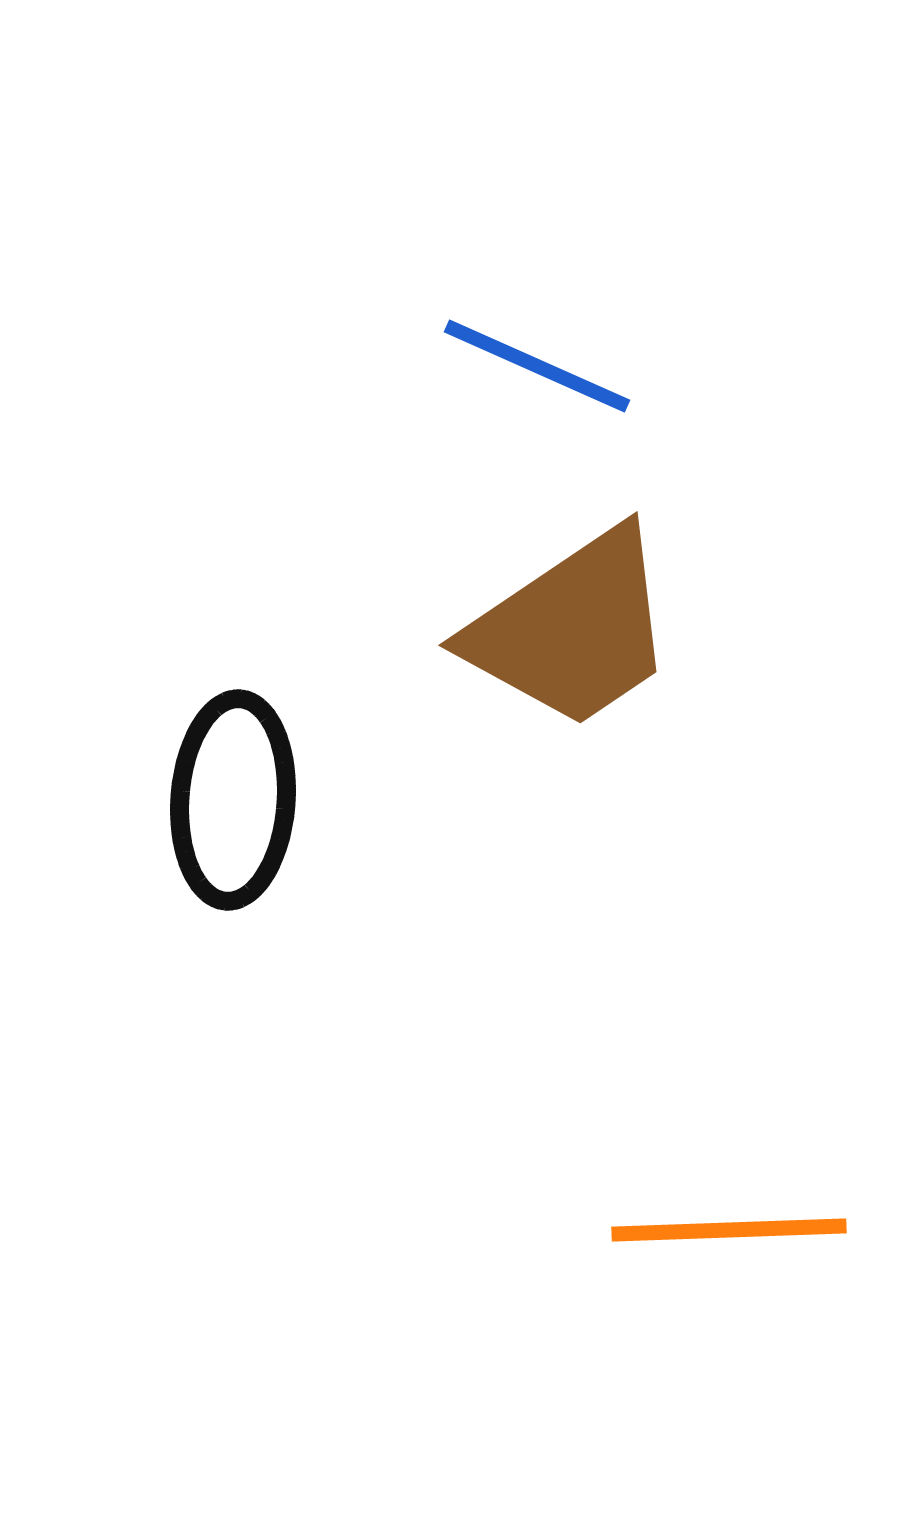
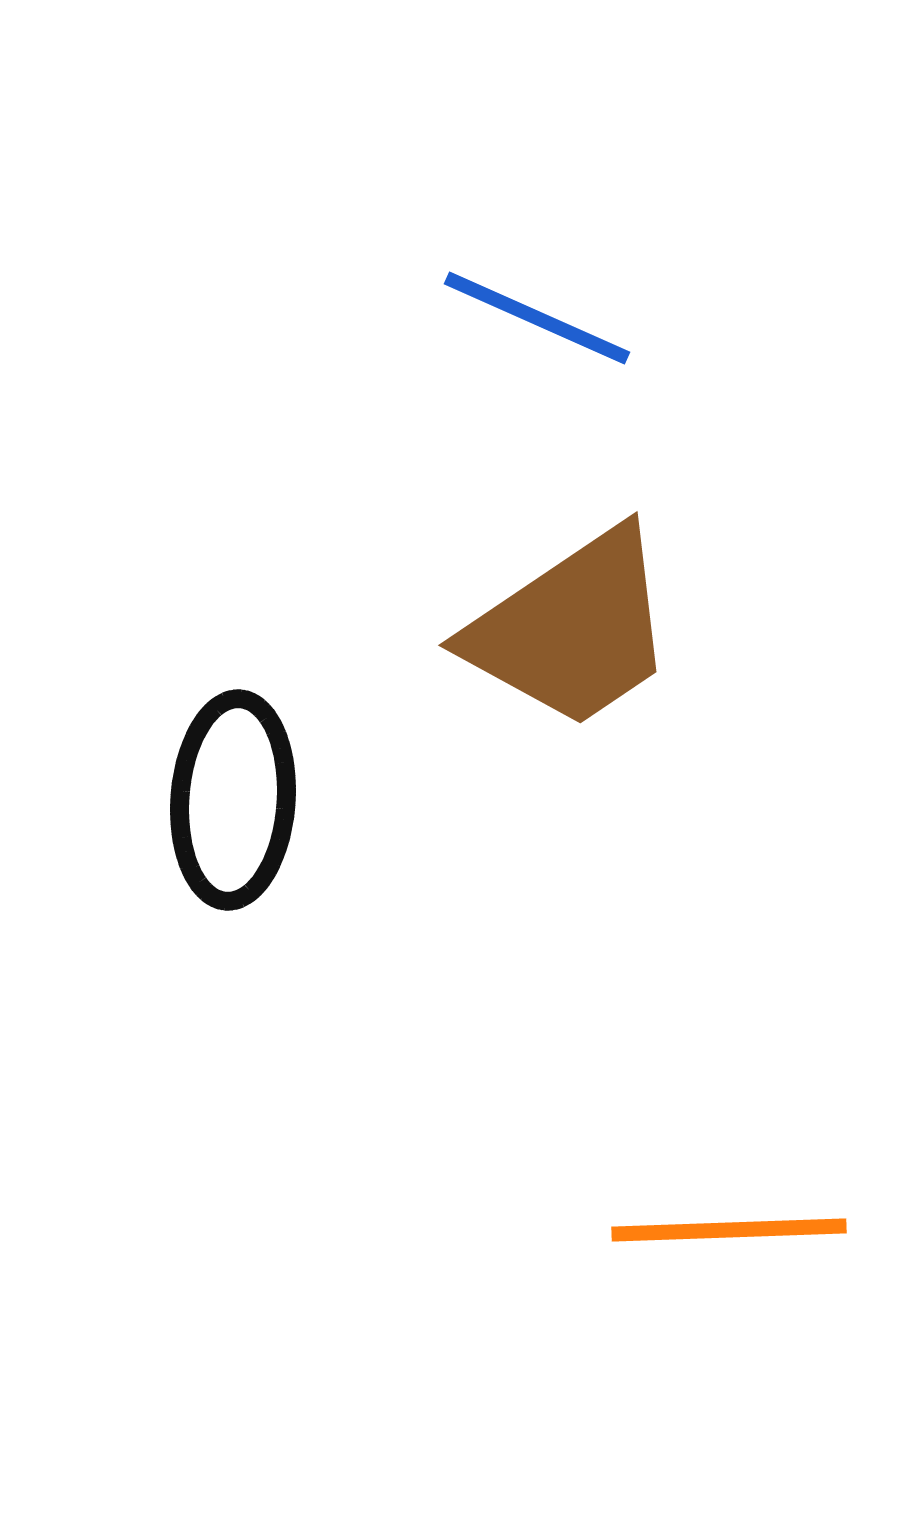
blue line: moved 48 px up
